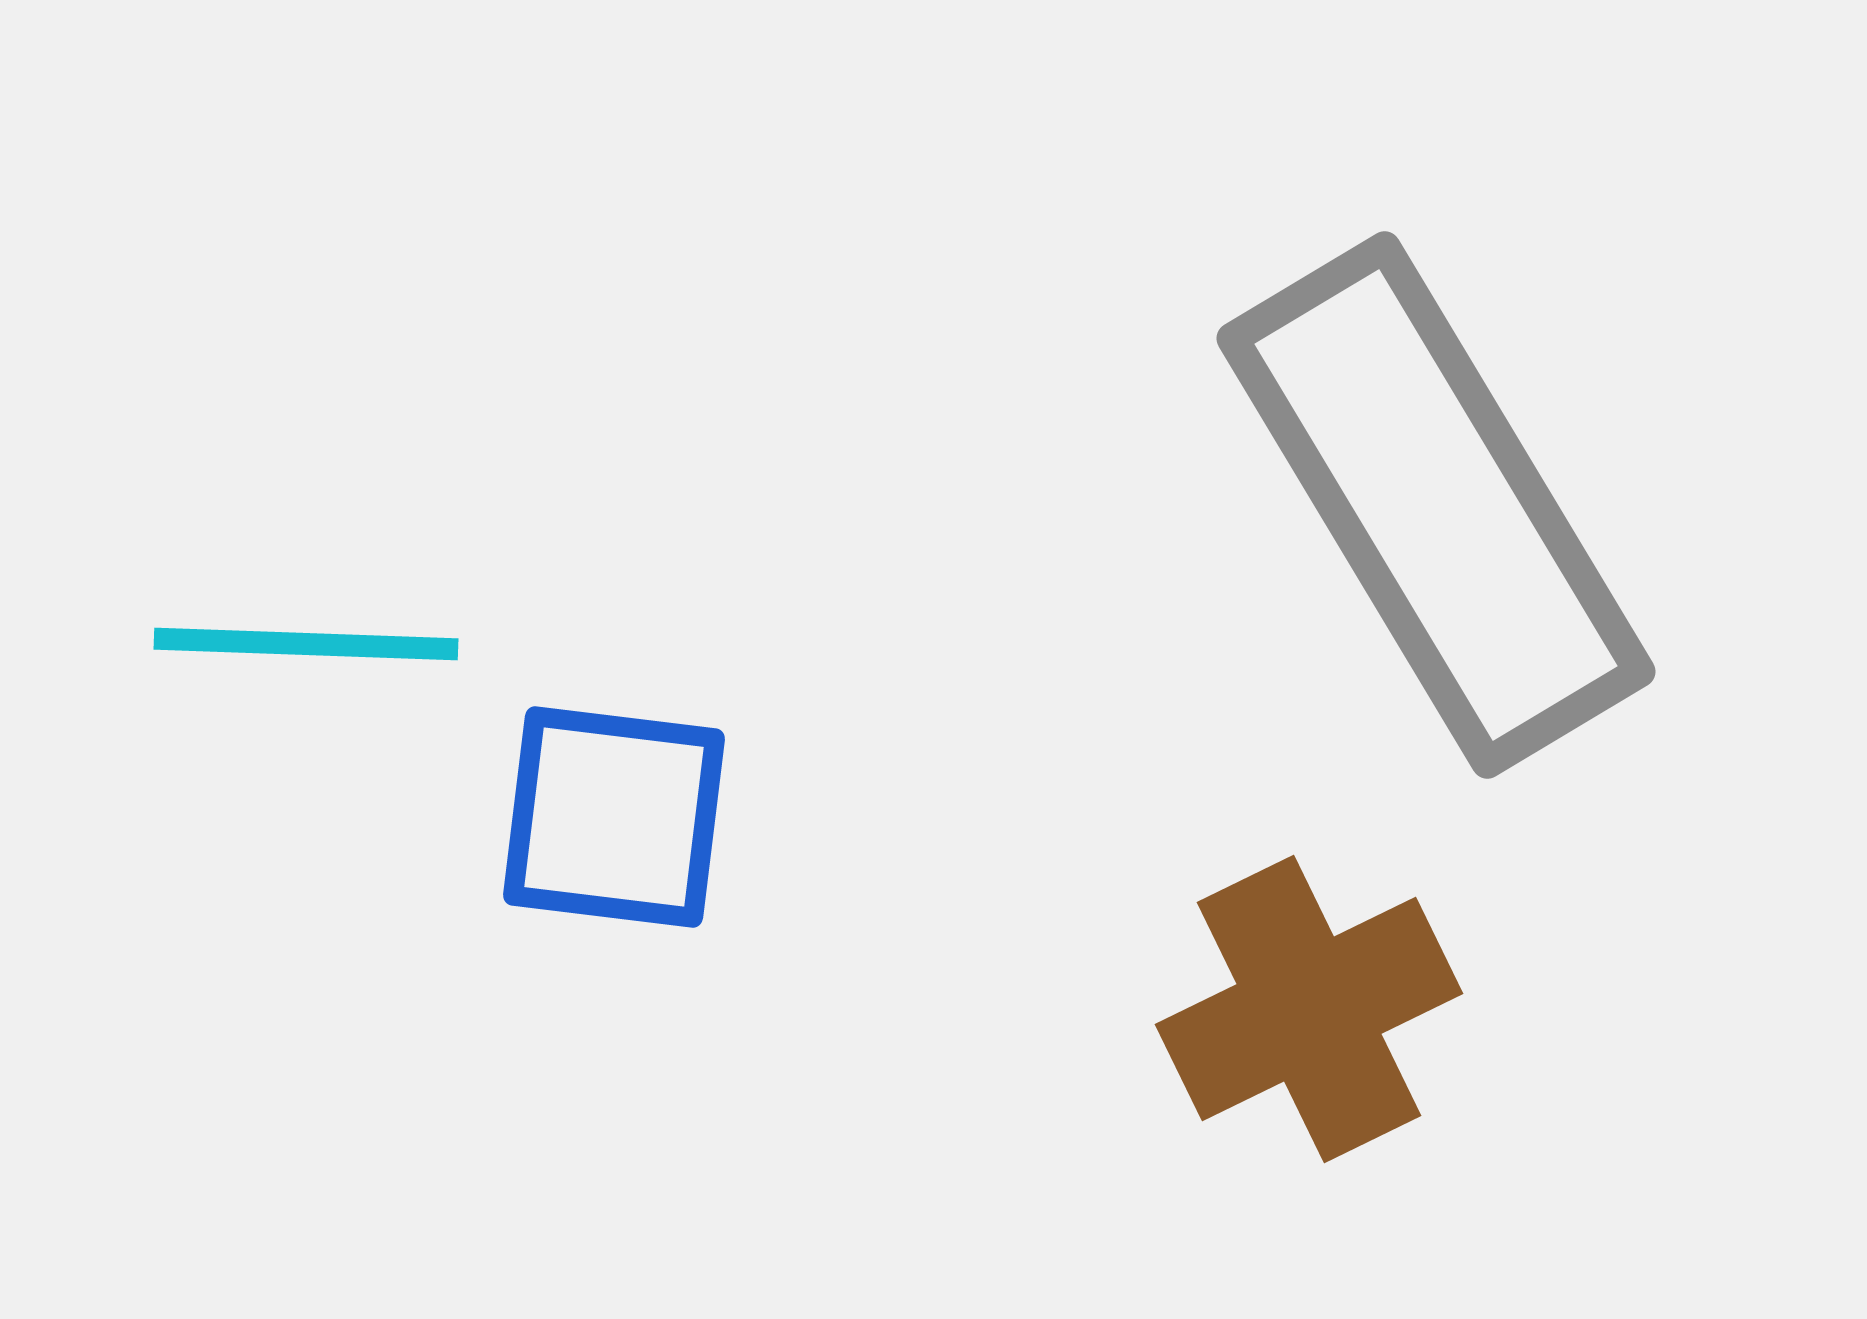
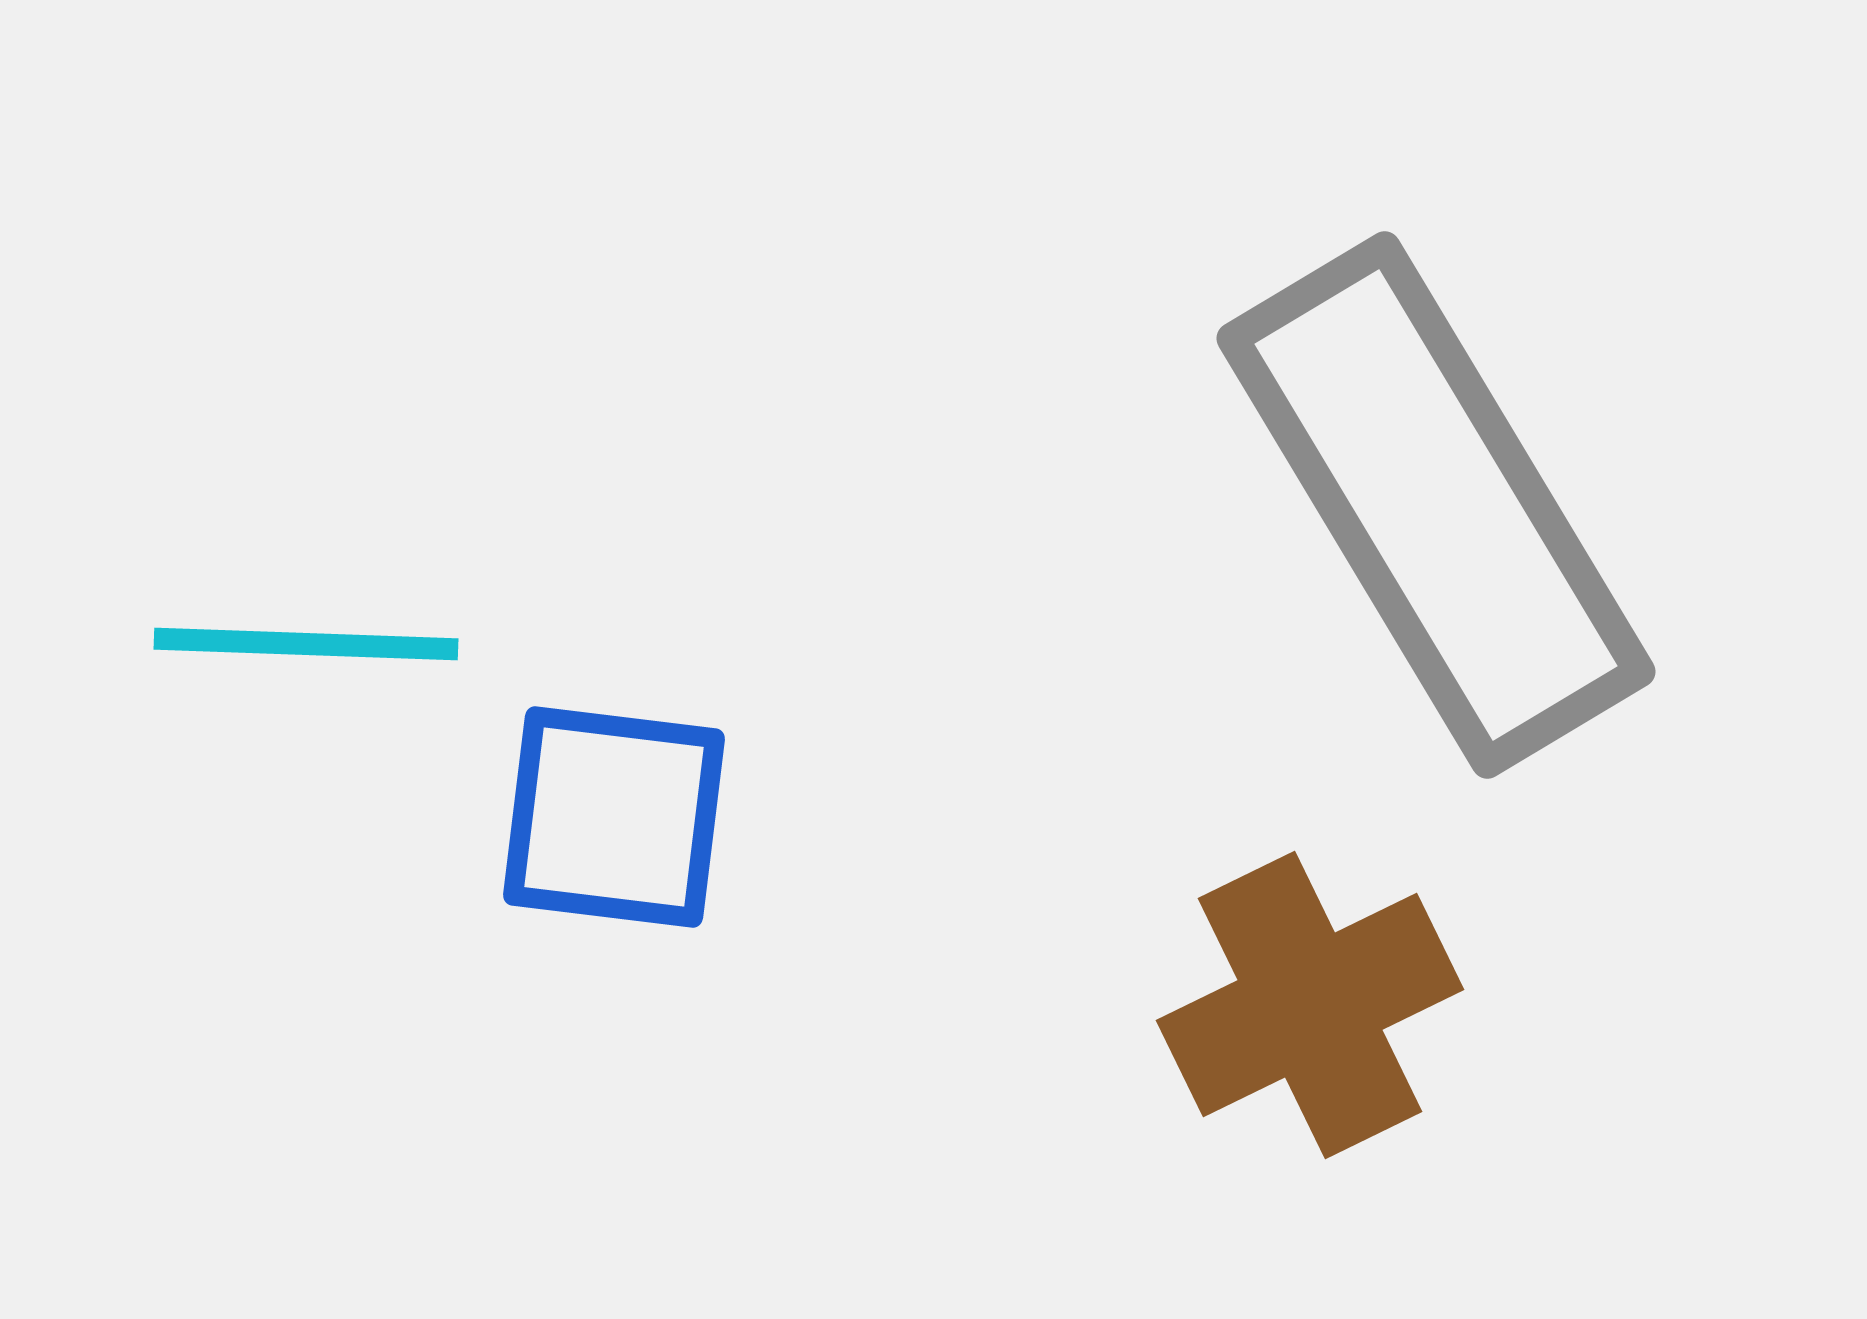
brown cross: moved 1 px right, 4 px up
